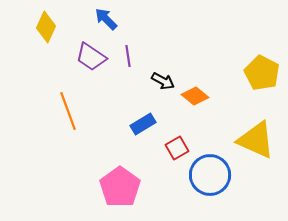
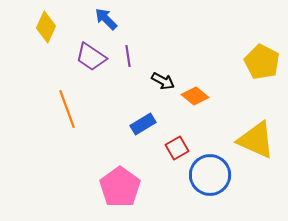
yellow pentagon: moved 11 px up
orange line: moved 1 px left, 2 px up
